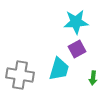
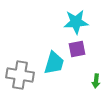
purple square: rotated 18 degrees clockwise
cyan trapezoid: moved 5 px left, 6 px up
green arrow: moved 3 px right, 3 px down
